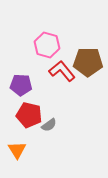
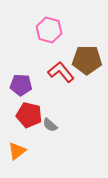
pink hexagon: moved 2 px right, 15 px up
brown pentagon: moved 1 px left, 2 px up
red L-shape: moved 1 px left, 1 px down
gray semicircle: moved 1 px right; rotated 77 degrees clockwise
orange triangle: moved 1 px down; rotated 24 degrees clockwise
